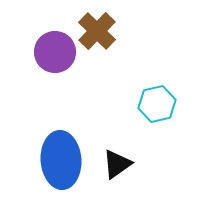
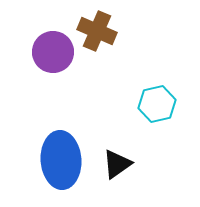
brown cross: rotated 21 degrees counterclockwise
purple circle: moved 2 px left
